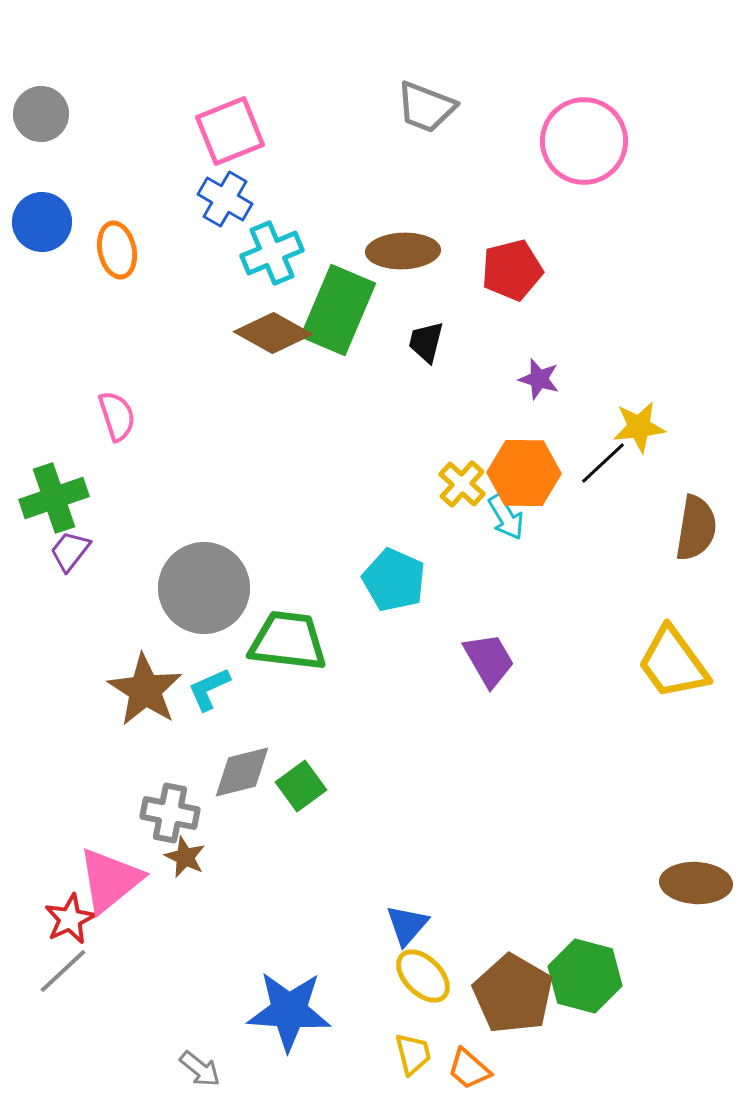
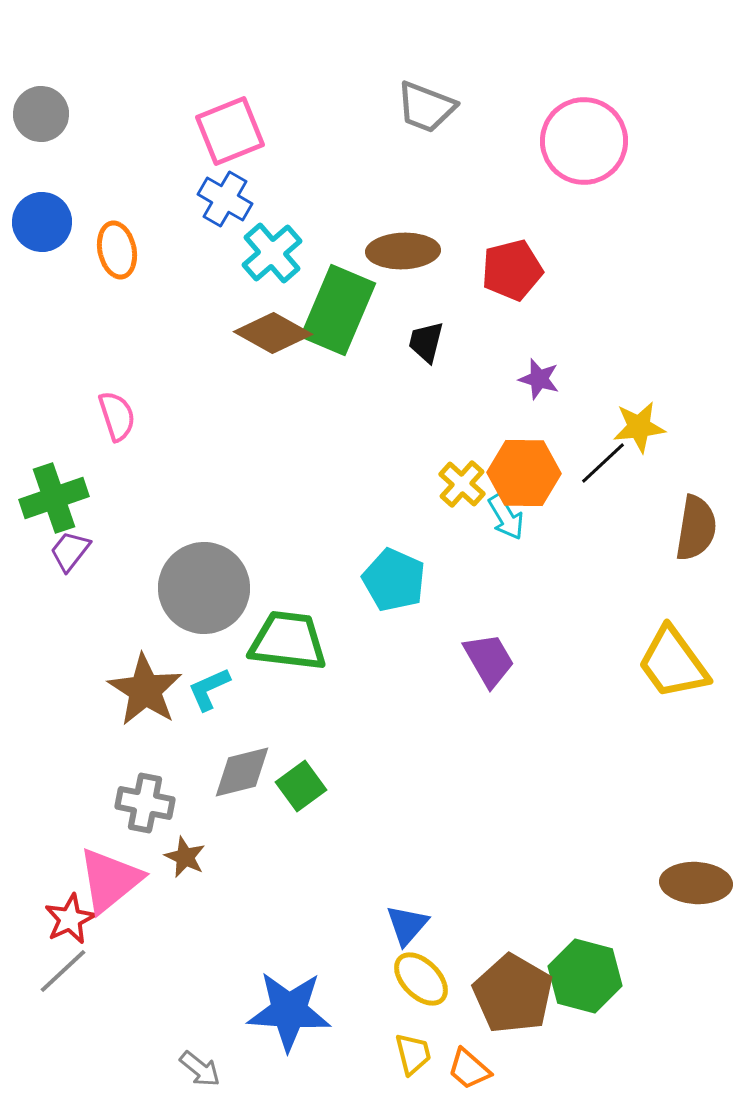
cyan cross at (272, 253): rotated 18 degrees counterclockwise
gray cross at (170, 813): moved 25 px left, 10 px up
yellow ellipse at (423, 976): moved 2 px left, 3 px down
